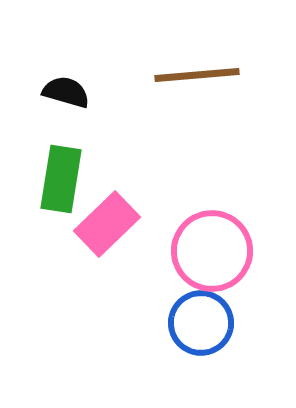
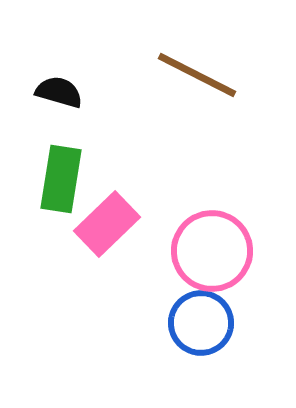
brown line: rotated 32 degrees clockwise
black semicircle: moved 7 px left
